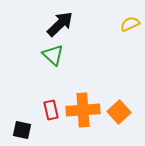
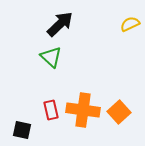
green triangle: moved 2 px left, 2 px down
orange cross: rotated 12 degrees clockwise
